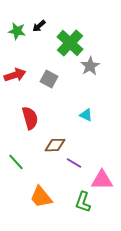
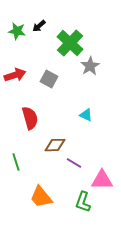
green line: rotated 24 degrees clockwise
